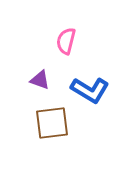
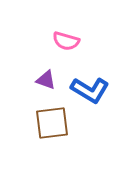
pink semicircle: rotated 88 degrees counterclockwise
purple triangle: moved 6 px right
